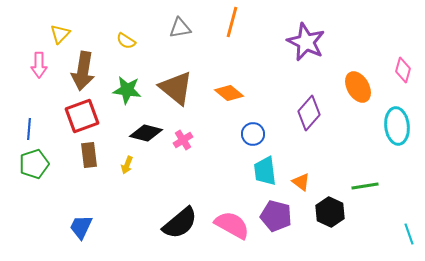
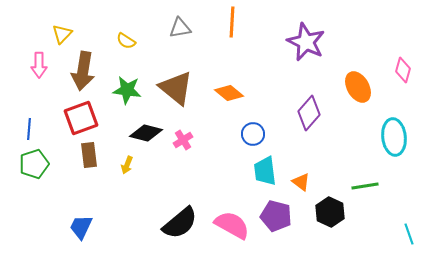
orange line: rotated 12 degrees counterclockwise
yellow triangle: moved 2 px right
red square: moved 1 px left, 2 px down
cyan ellipse: moved 3 px left, 11 px down
